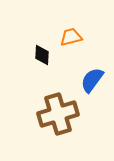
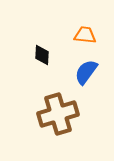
orange trapezoid: moved 14 px right, 2 px up; rotated 20 degrees clockwise
blue semicircle: moved 6 px left, 8 px up
